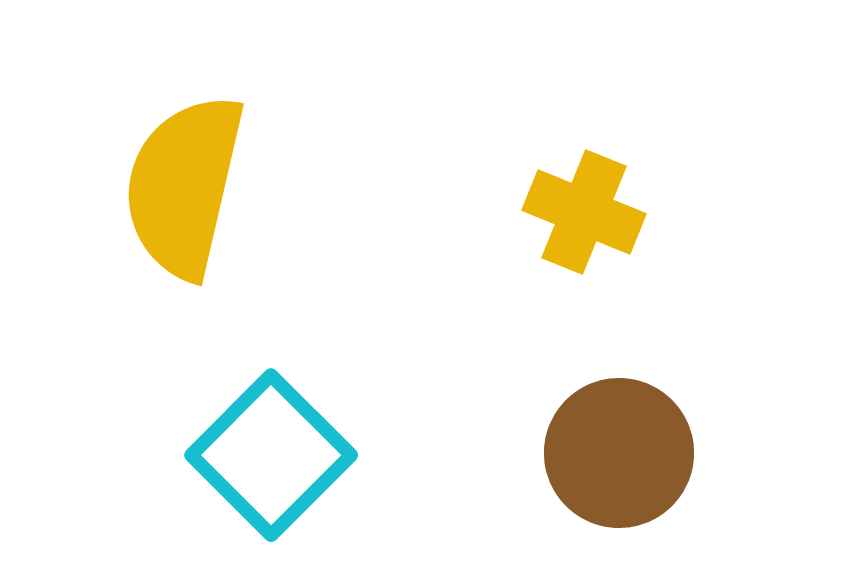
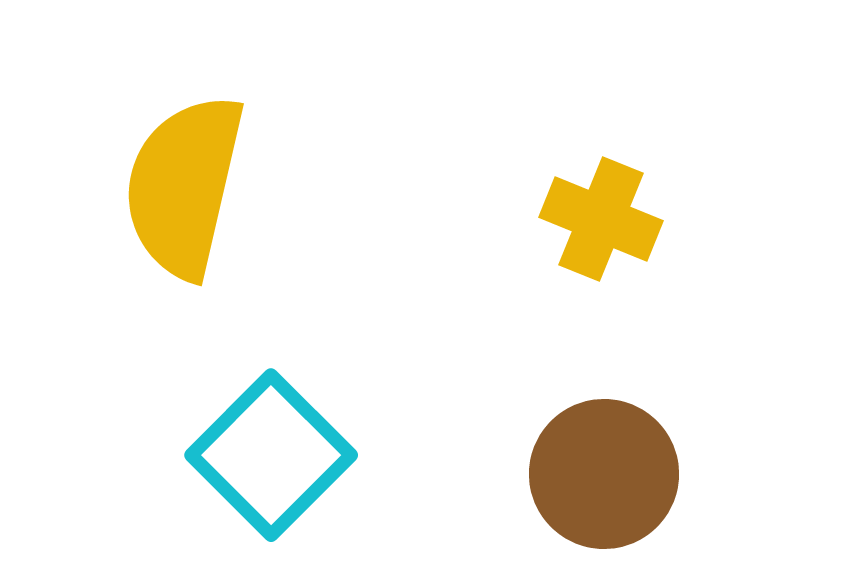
yellow cross: moved 17 px right, 7 px down
brown circle: moved 15 px left, 21 px down
